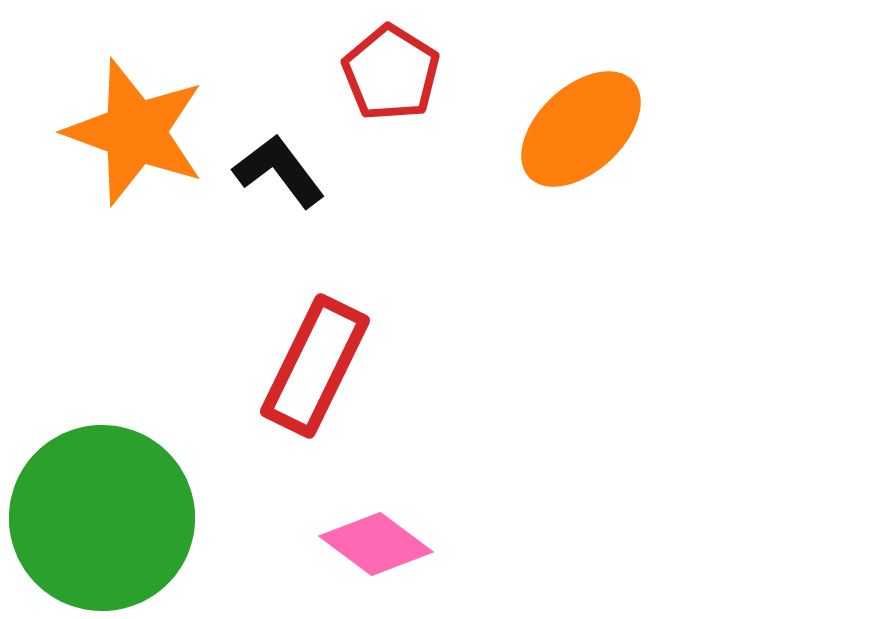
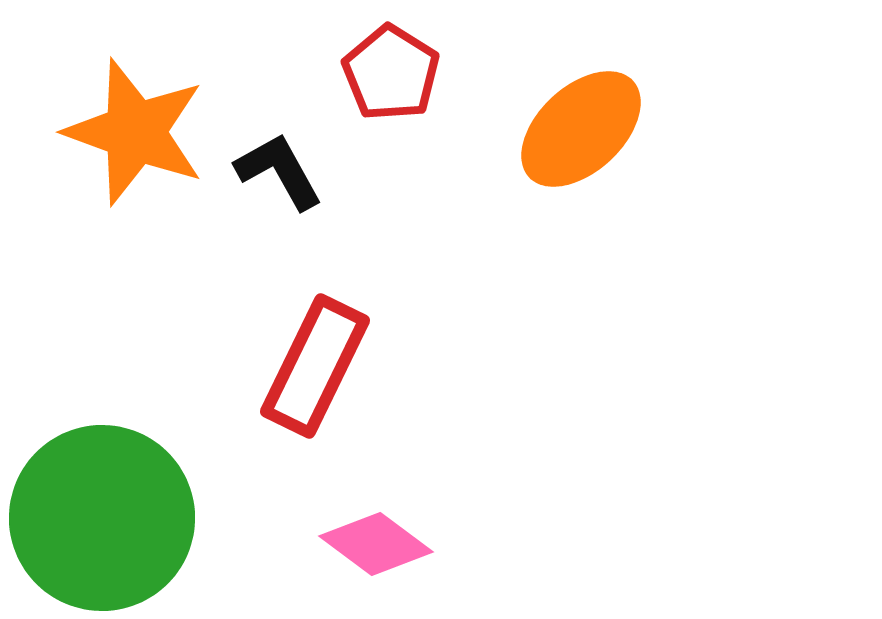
black L-shape: rotated 8 degrees clockwise
